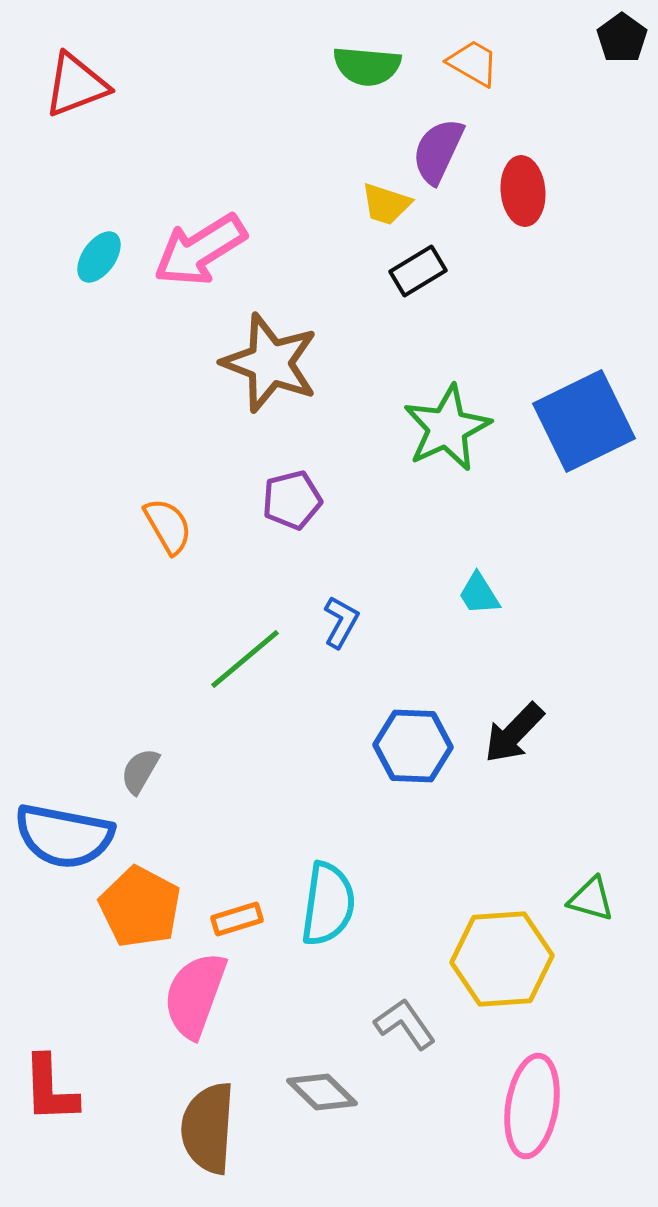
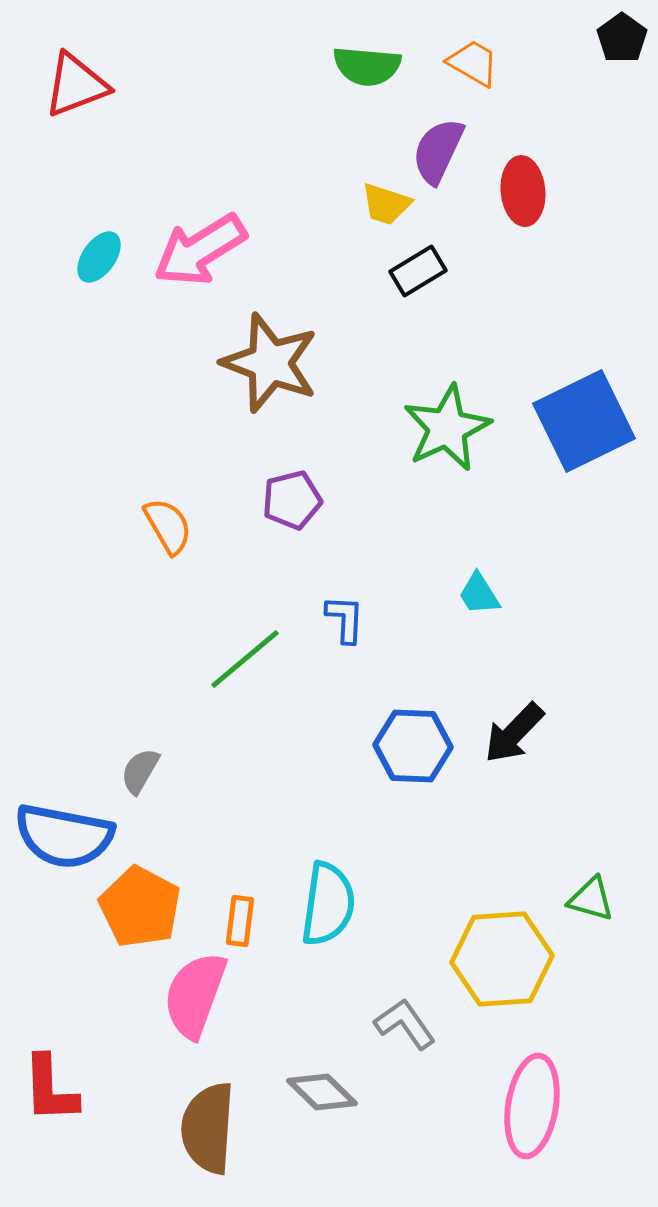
blue L-shape: moved 4 px right, 3 px up; rotated 26 degrees counterclockwise
orange rectangle: moved 3 px right, 2 px down; rotated 66 degrees counterclockwise
